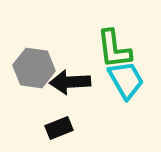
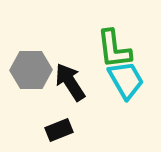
gray hexagon: moved 3 px left, 2 px down; rotated 9 degrees counterclockwise
black arrow: rotated 60 degrees clockwise
black rectangle: moved 2 px down
